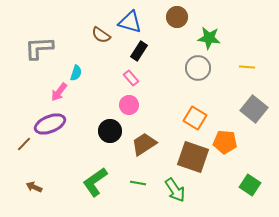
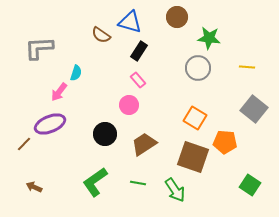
pink rectangle: moved 7 px right, 2 px down
black circle: moved 5 px left, 3 px down
